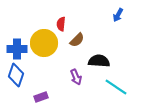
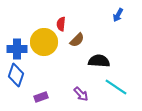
yellow circle: moved 1 px up
purple arrow: moved 5 px right, 17 px down; rotated 21 degrees counterclockwise
